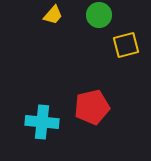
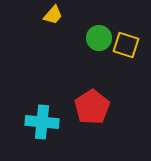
green circle: moved 23 px down
yellow square: rotated 32 degrees clockwise
red pentagon: rotated 20 degrees counterclockwise
